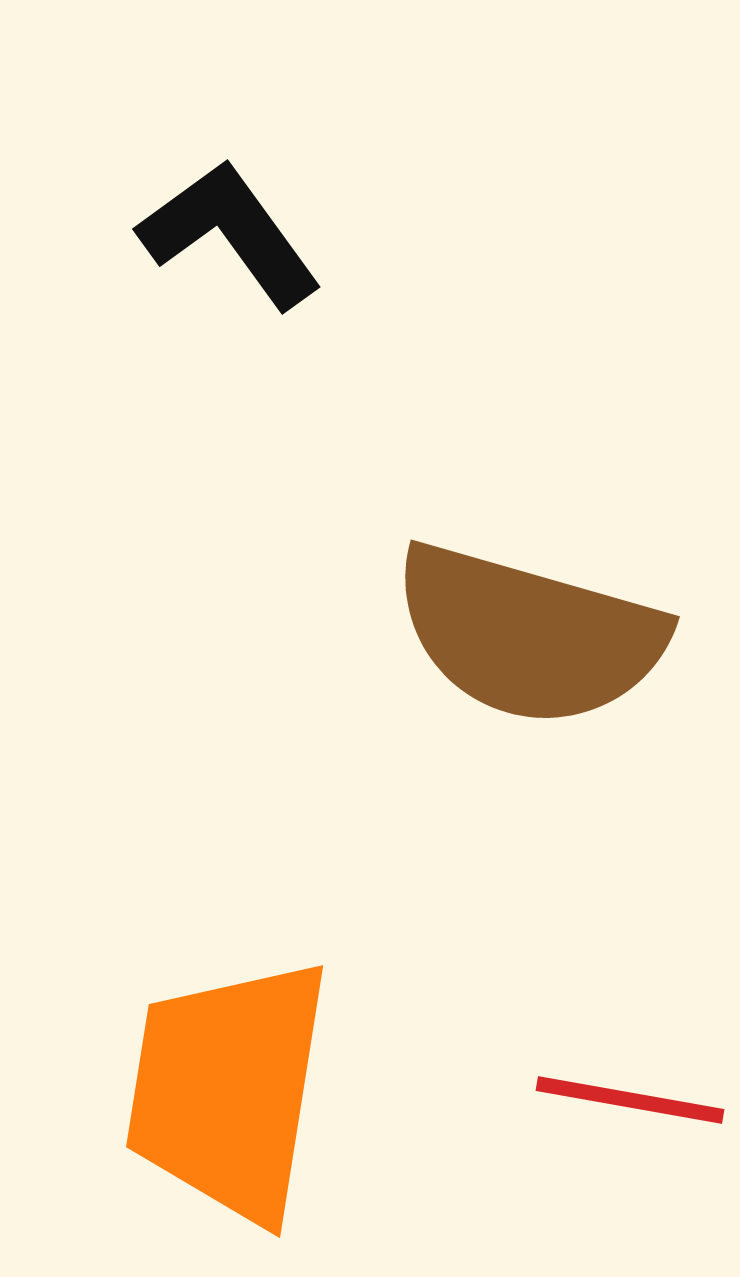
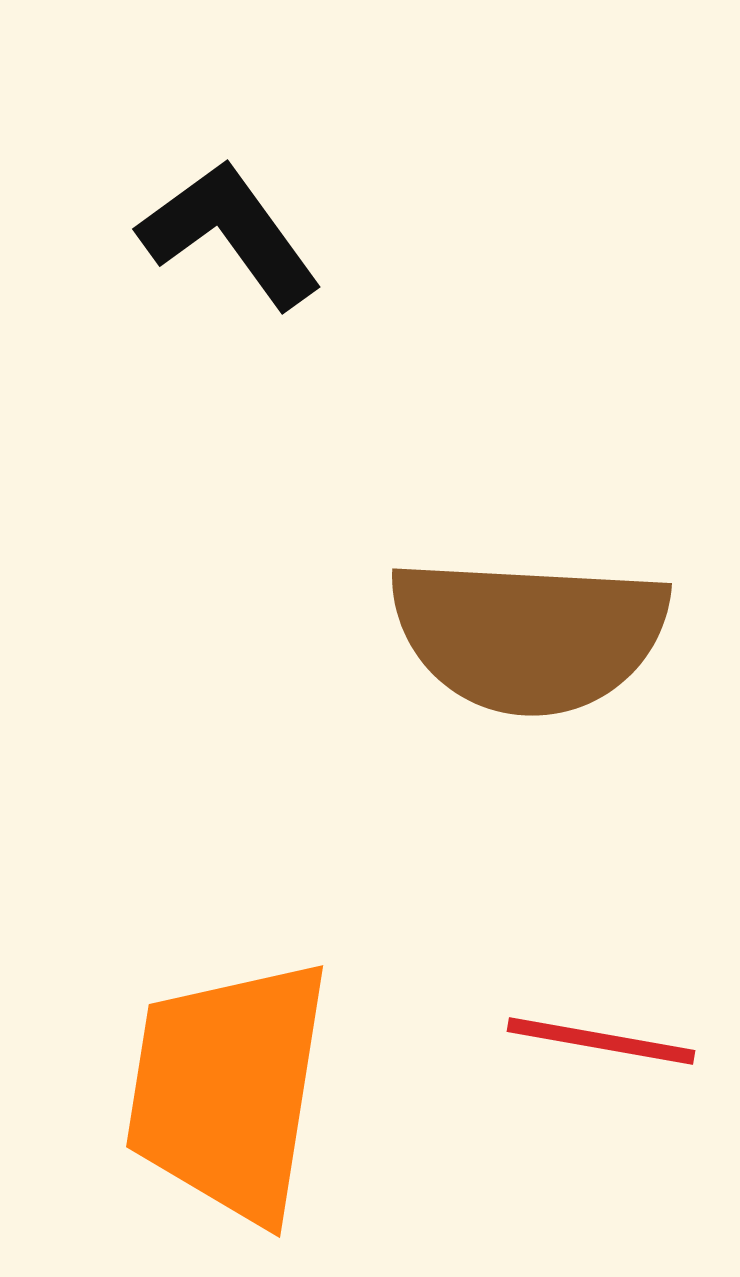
brown semicircle: rotated 13 degrees counterclockwise
red line: moved 29 px left, 59 px up
